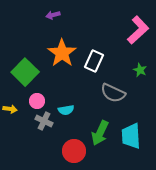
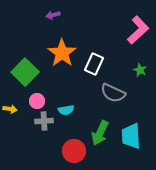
white rectangle: moved 3 px down
gray cross: rotated 30 degrees counterclockwise
